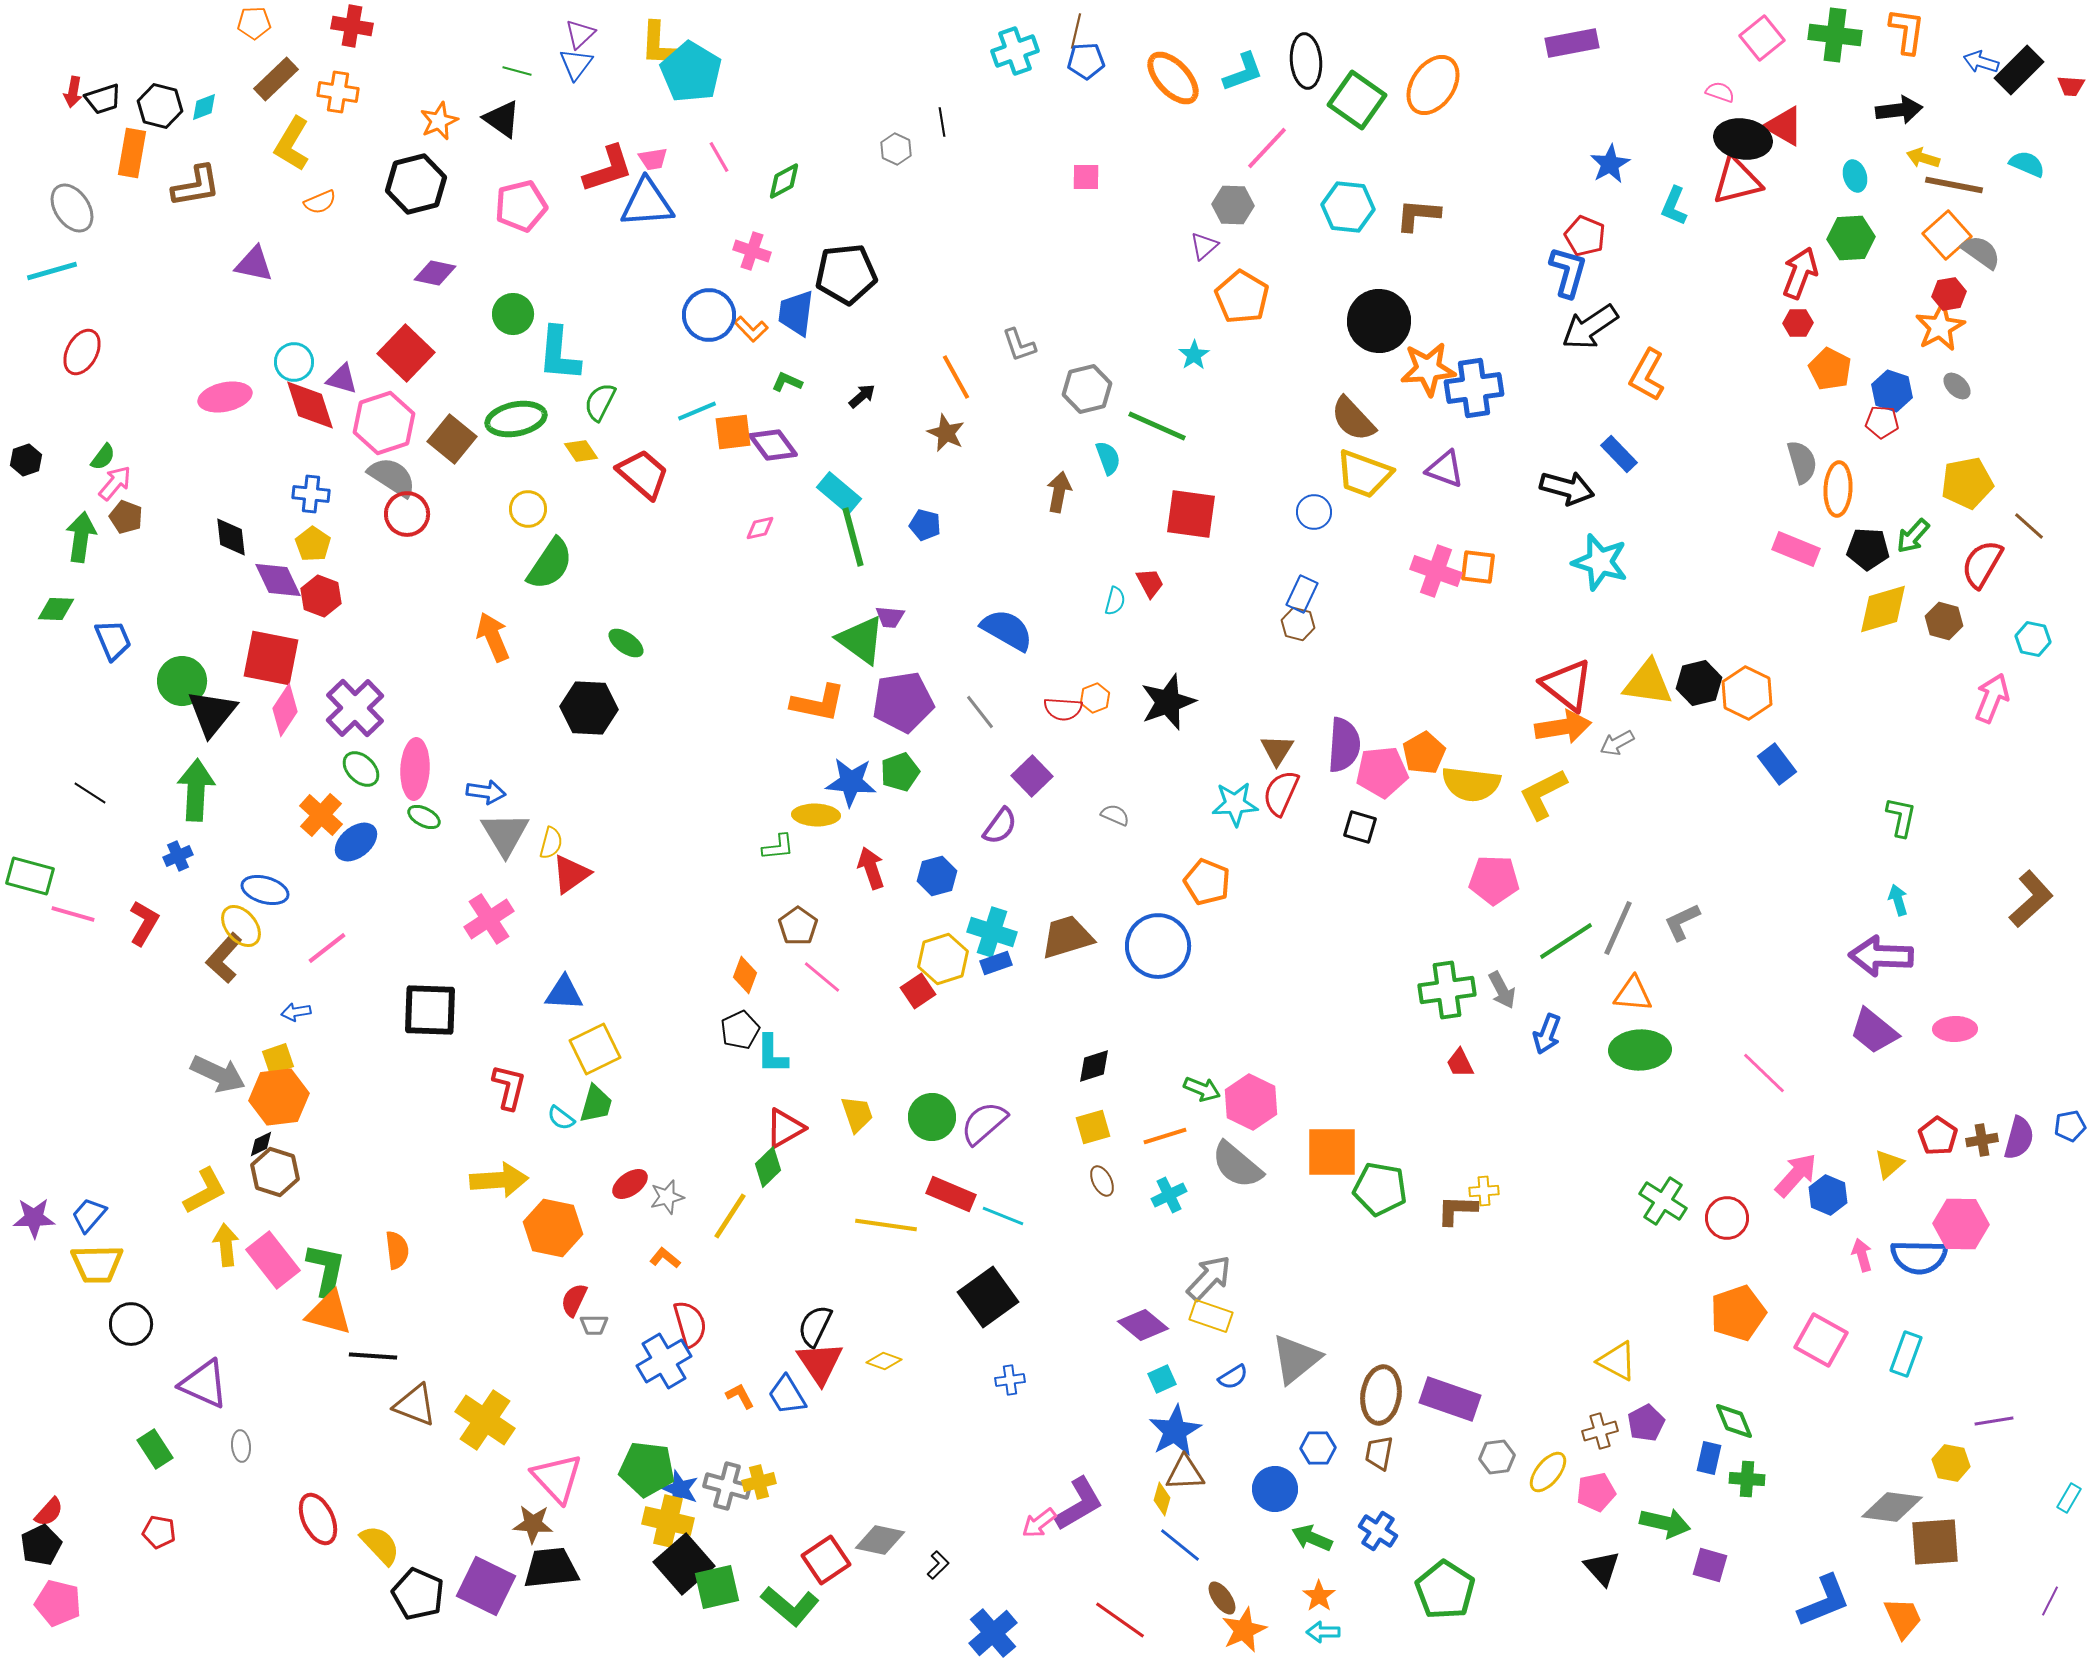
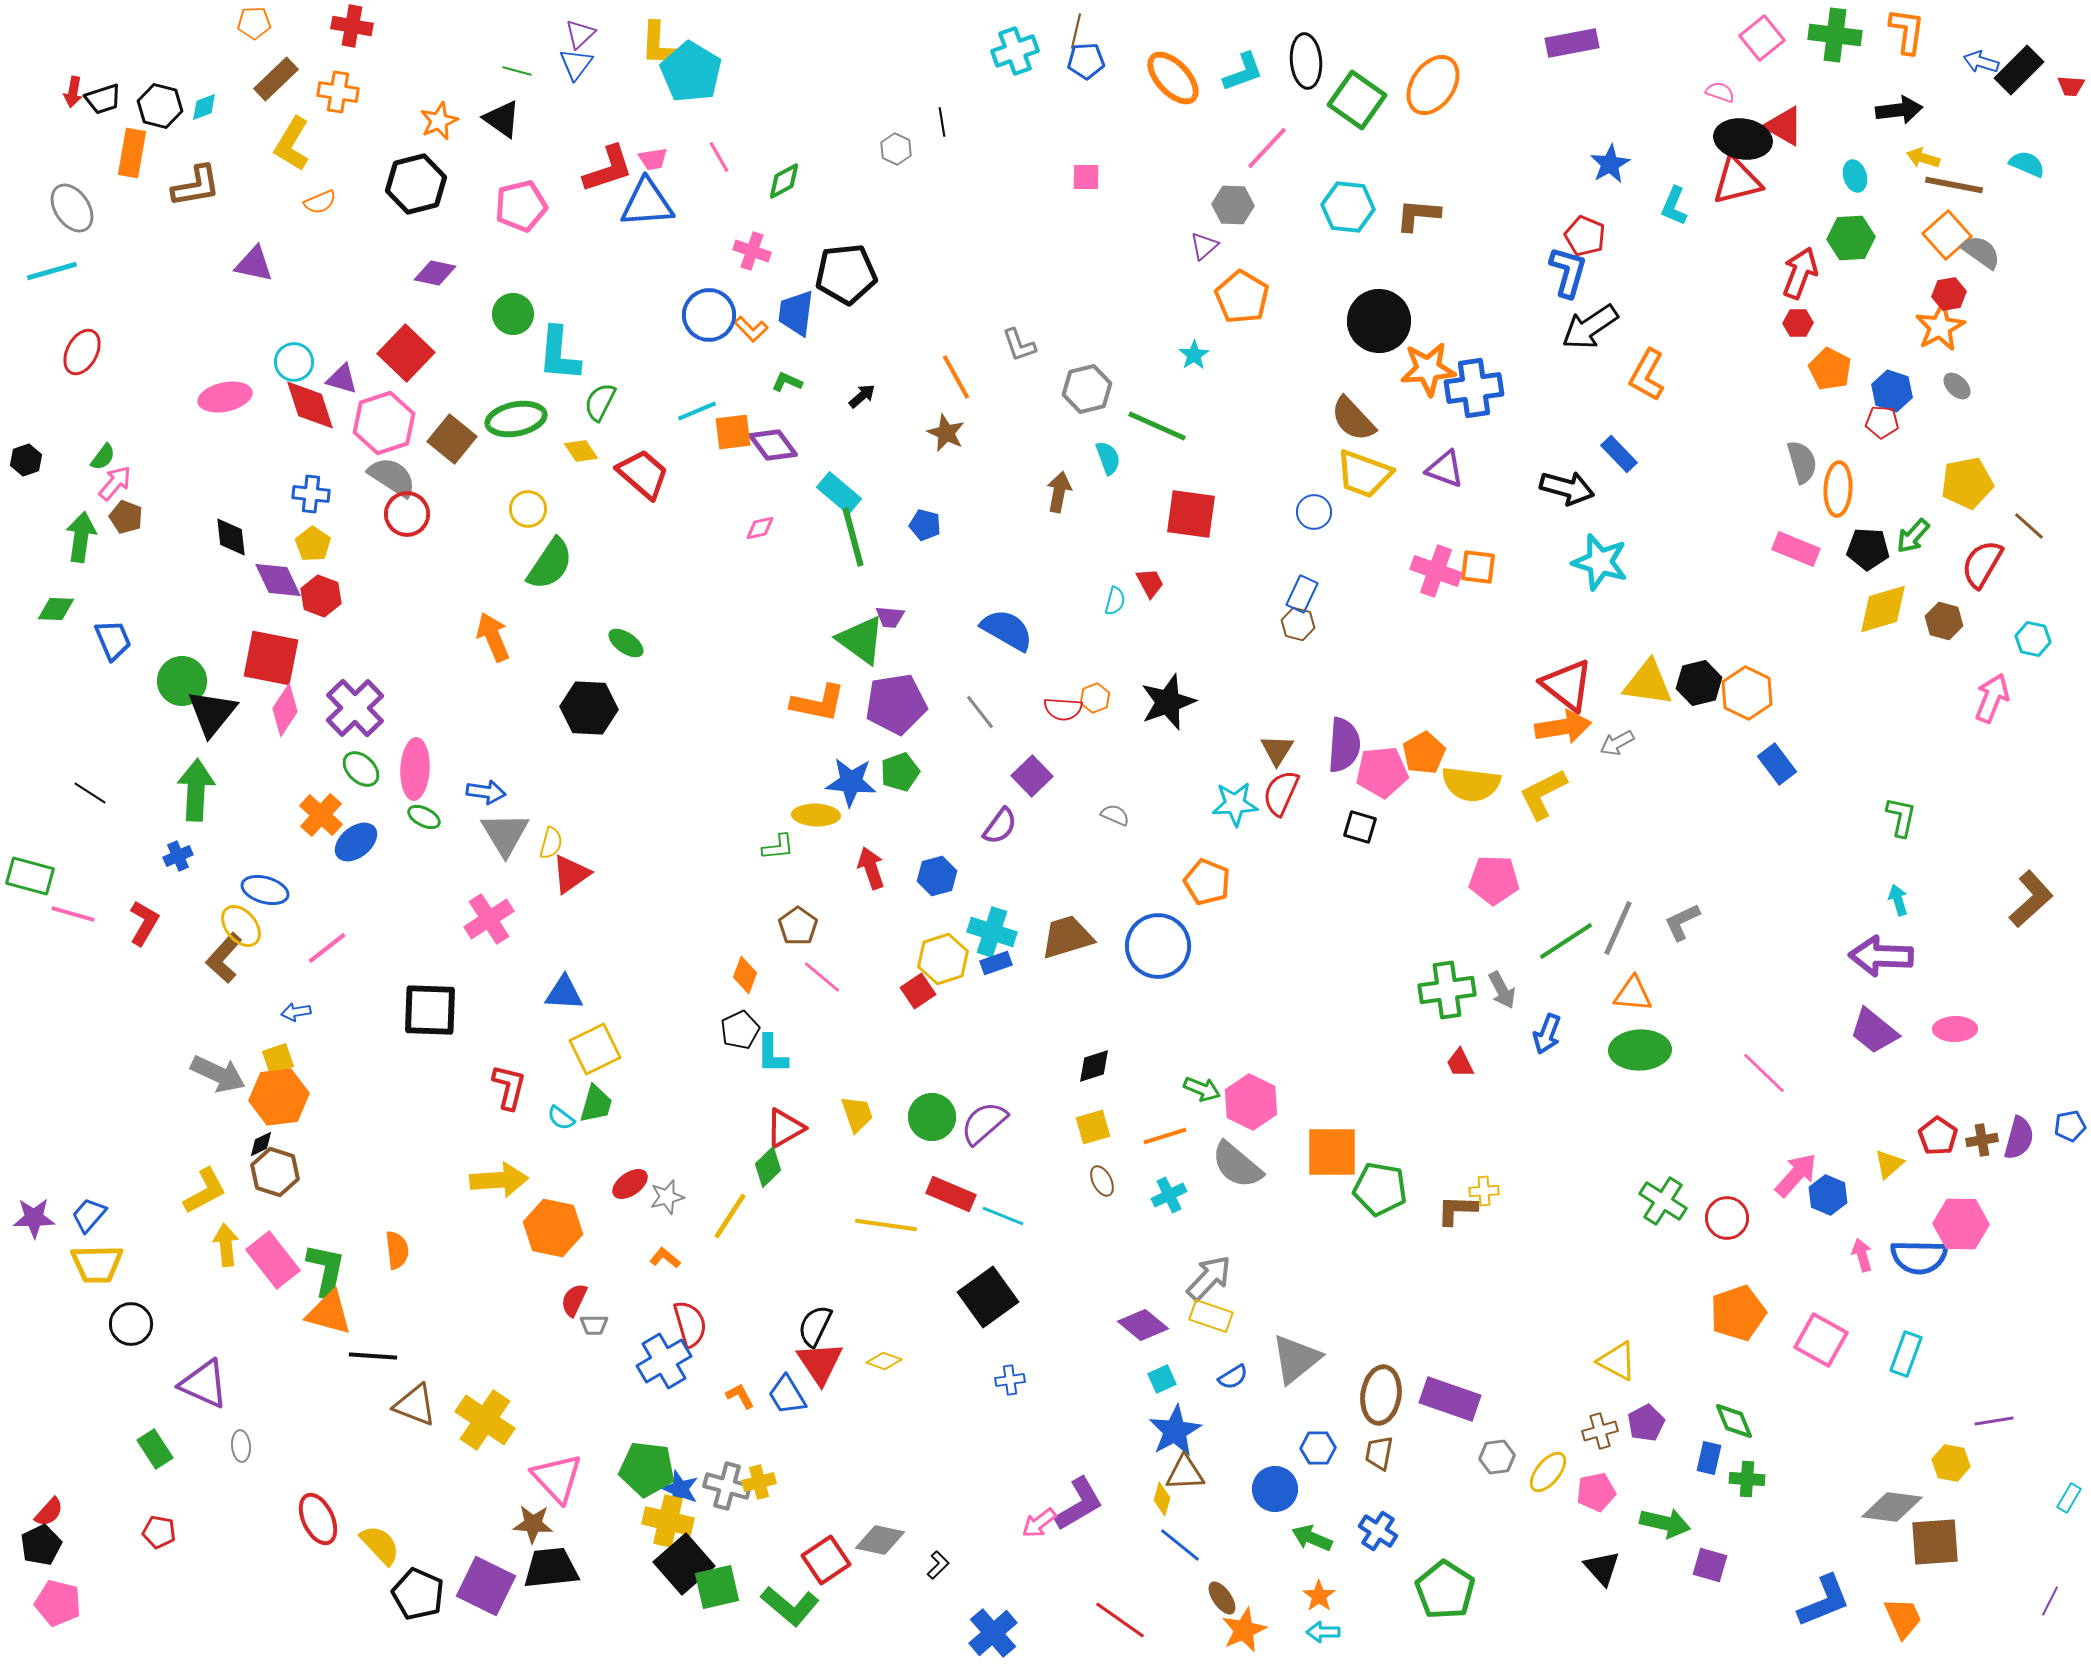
purple pentagon at (903, 702): moved 7 px left, 2 px down
